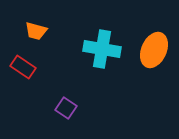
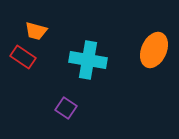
cyan cross: moved 14 px left, 11 px down
red rectangle: moved 10 px up
